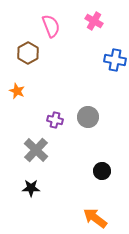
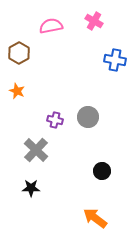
pink semicircle: rotated 80 degrees counterclockwise
brown hexagon: moved 9 px left
